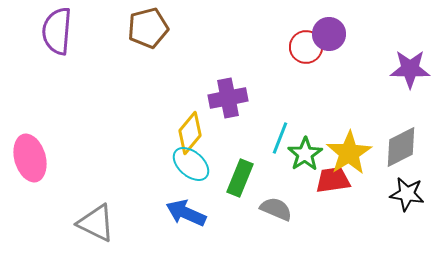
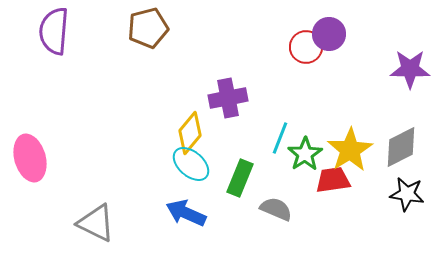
purple semicircle: moved 3 px left
yellow star: moved 1 px right, 3 px up
